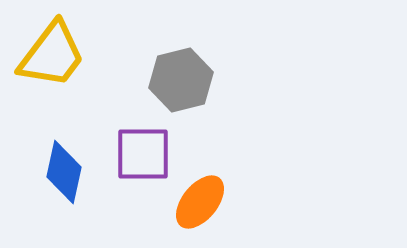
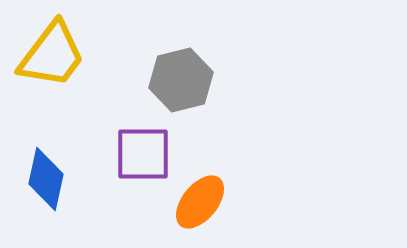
blue diamond: moved 18 px left, 7 px down
